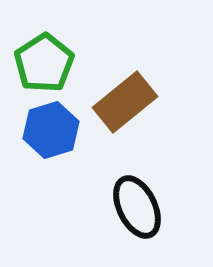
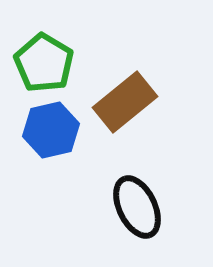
green pentagon: rotated 8 degrees counterclockwise
blue hexagon: rotated 4 degrees clockwise
